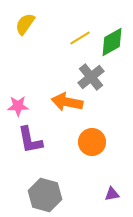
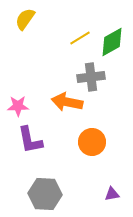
yellow semicircle: moved 5 px up
gray cross: rotated 32 degrees clockwise
gray hexagon: moved 1 px up; rotated 12 degrees counterclockwise
